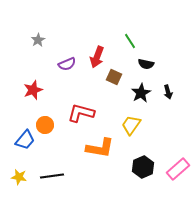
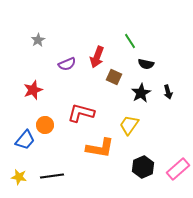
yellow trapezoid: moved 2 px left
